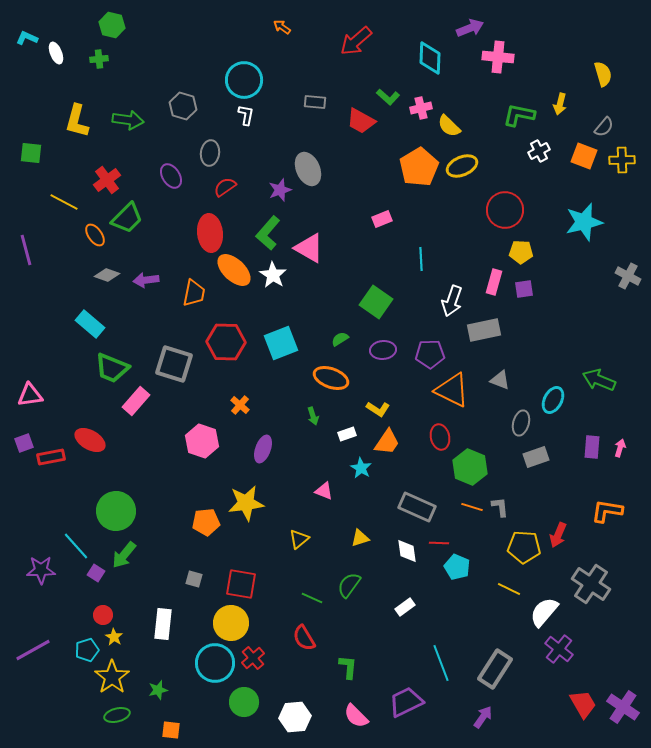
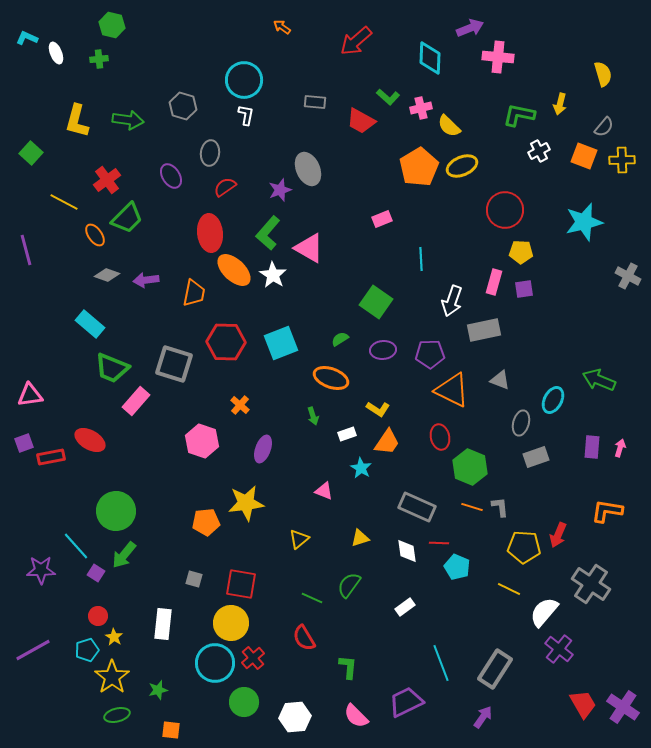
green square at (31, 153): rotated 35 degrees clockwise
red circle at (103, 615): moved 5 px left, 1 px down
